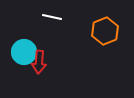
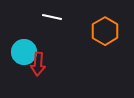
orange hexagon: rotated 8 degrees counterclockwise
red arrow: moved 1 px left, 2 px down
